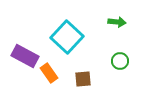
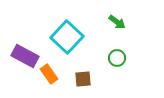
green arrow: rotated 30 degrees clockwise
green circle: moved 3 px left, 3 px up
orange rectangle: moved 1 px down
